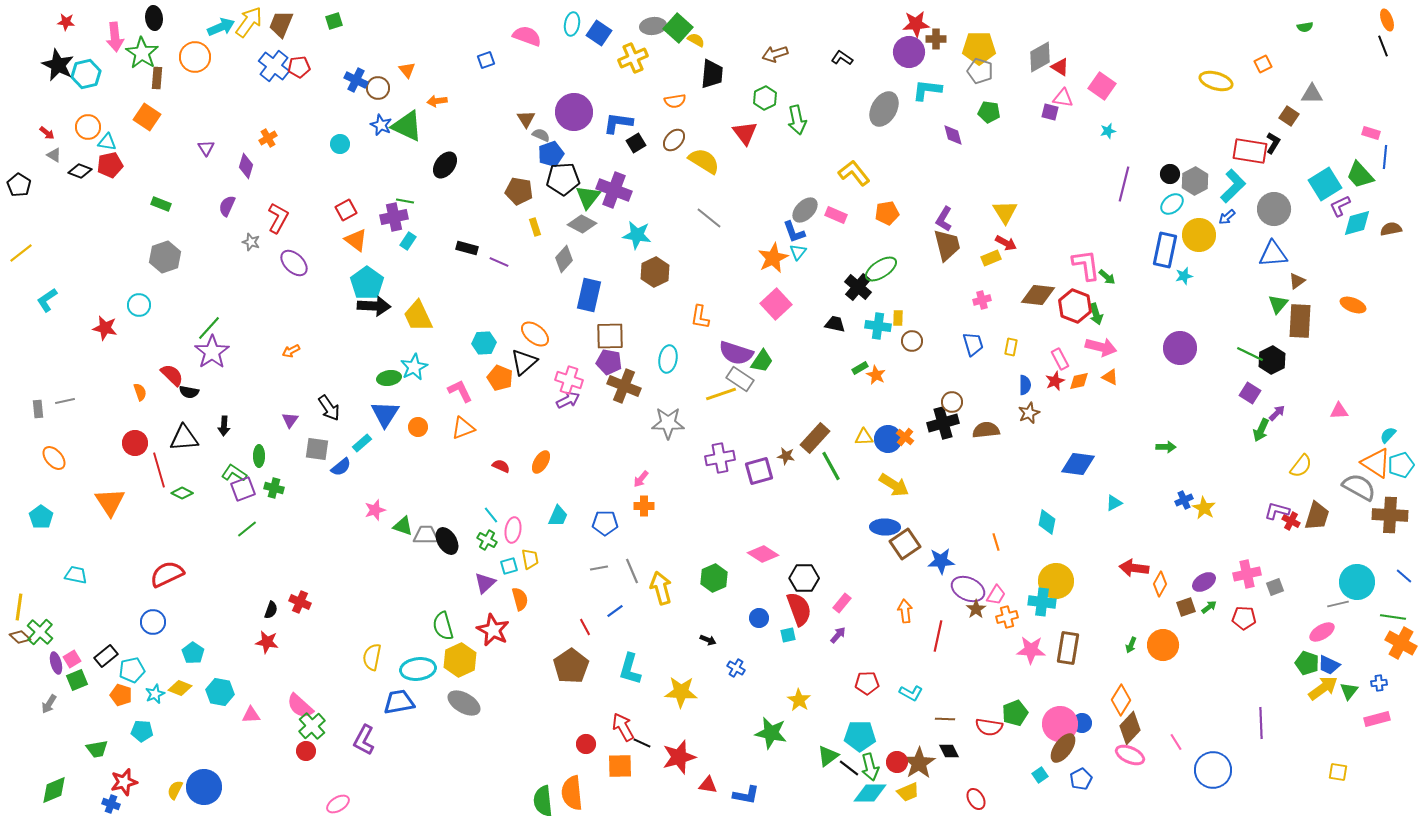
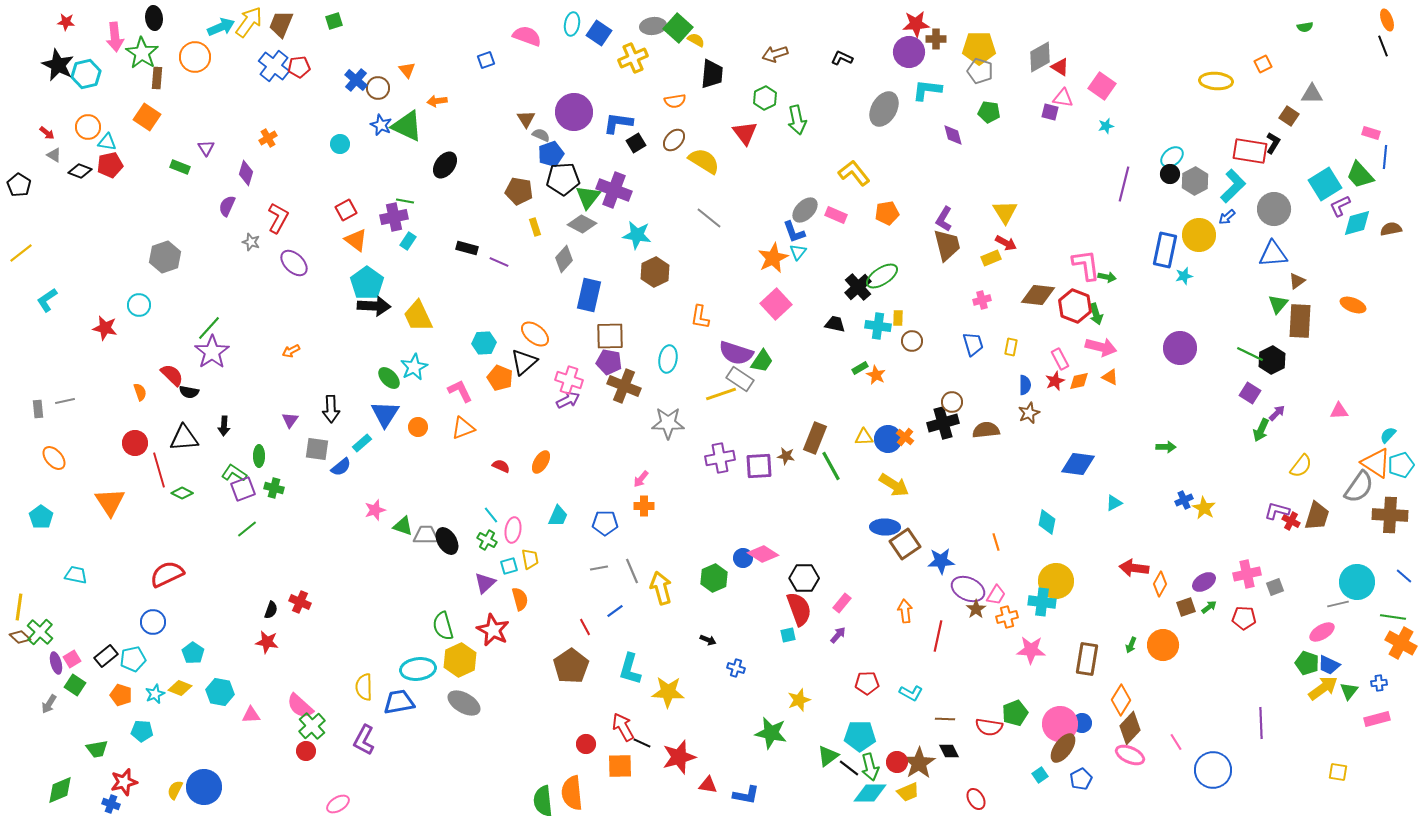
black L-shape at (842, 58): rotated 10 degrees counterclockwise
blue cross at (356, 80): rotated 15 degrees clockwise
yellow ellipse at (1216, 81): rotated 12 degrees counterclockwise
cyan star at (1108, 131): moved 2 px left, 5 px up
purple diamond at (246, 166): moved 7 px down
green rectangle at (161, 204): moved 19 px right, 37 px up
cyan ellipse at (1172, 204): moved 47 px up
green ellipse at (881, 269): moved 1 px right, 7 px down
green arrow at (1107, 277): rotated 30 degrees counterclockwise
black cross at (858, 287): rotated 8 degrees clockwise
green ellipse at (389, 378): rotated 55 degrees clockwise
black arrow at (329, 408): moved 2 px right, 1 px down; rotated 32 degrees clockwise
brown rectangle at (815, 438): rotated 20 degrees counterclockwise
purple square at (759, 471): moved 5 px up; rotated 12 degrees clockwise
gray semicircle at (1359, 487): rotated 96 degrees clockwise
blue circle at (759, 618): moved 16 px left, 60 px up
brown rectangle at (1068, 648): moved 19 px right, 11 px down
yellow semicircle at (372, 657): moved 8 px left, 30 px down; rotated 12 degrees counterclockwise
blue cross at (736, 668): rotated 12 degrees counterclockwise
cyan pentagon at (132, 670): moved 1 px right, 11 px up
green square at (77, 680): moved 2 px left, 5 px down; rotated 35 degrees counterclockwise
yellow star at (681, 692): moved 13 px left
yellow star at (799, 700): rotated 20 degrees clockwise
green diamond at (54, 790): moved 6 px right
